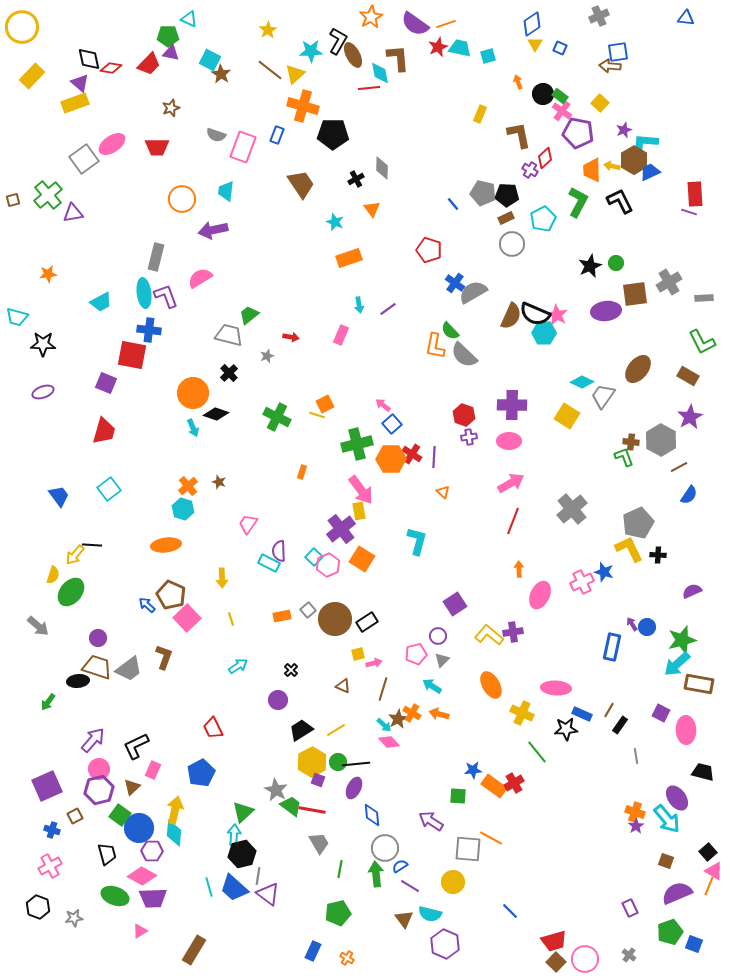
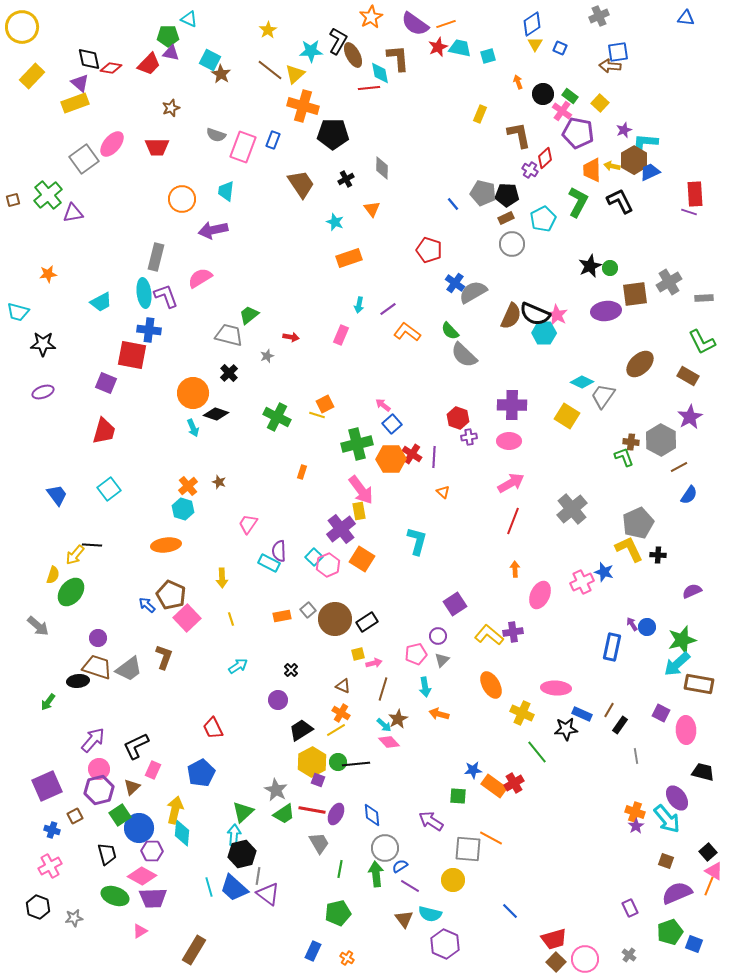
green rectangle at (560, 96): moved 10 px right
blue rectangle at (277, 135): moved 4 px left, 5 px down
pink ellipse at (112, 144): rotated 16 degrees counterclockwise
black cross at (356, 179): moved 10 px left
green circle at (616, 263): moved 6 px left, 5 px down
cyan arrow at (359, 305): rotated 21 degrees clockwise
cyan trapezoid at (17, 317): moved 1 px right, 5 px up
orange L-shape at (435, 346): moved 28 px left, 14 px up; rotated 116 degrees clockwise
brown ellipse at (638, 369): moved 2 px right, 5 px up; rotated 8 degrees clockwise
red hexagon at (464, 415): moved 6 px left, 3 px down
blue trapezoid at (59, 496): moved 2 px left, 1 px up
orange arrow at (519, 569): moved 4 px left
cyan arrow at (432, 686): moved 7 px left, 1 px down; rotated 132 degrees counterclockwise
orange cross at (412, 713): moved 71 px left
purple ellipse at (354, 788): moved 18 px left, 26 px down
green trapezoid at (291, 806): moved 7 px left, 8 px down; rotated 110 degrees clockwise
green square at (120, 815): rotated 20 degrees clockwise
cyan diamond at (174, 833): moved 8 px right
yellow circle at (453, 882): moved 2 px up
red trapezoid at (554, 941): moved 2 px up
